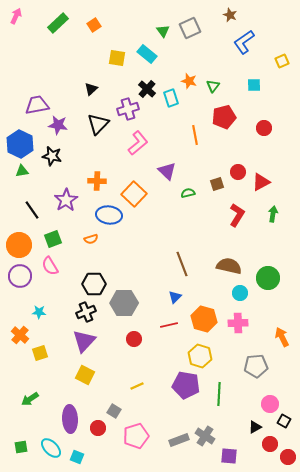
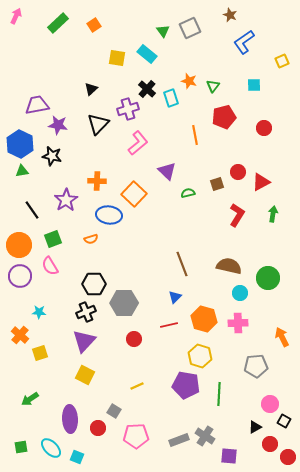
pink pentagon at (136, 436): rotated 15 degrees clockwise
